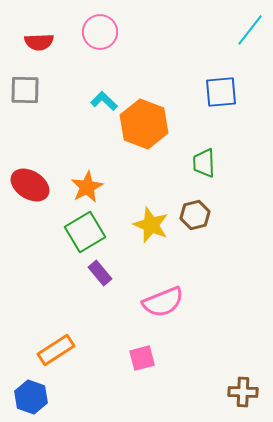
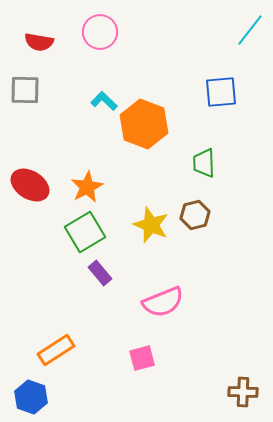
red semicircle: rotated 12 degrees clockwise
